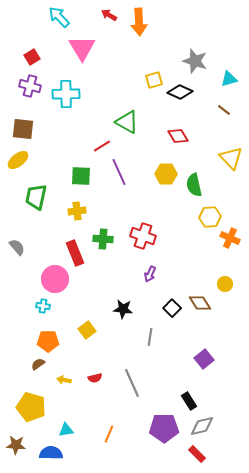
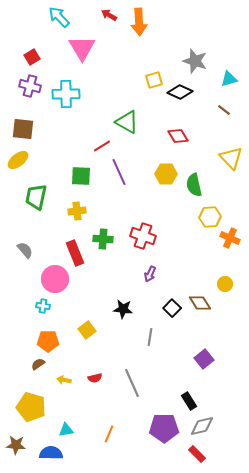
gray semicircle at (17, 247): moved 8 px right, 3 px down
